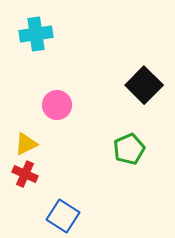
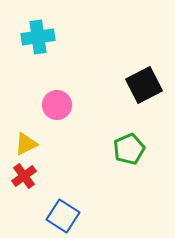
cyan cross: moved 2 px right, 3 px down
black square: rotated 18 degrees clockwise
red cross: moved 1 px left, 2 px down; rotated 30 degrees clockwise
